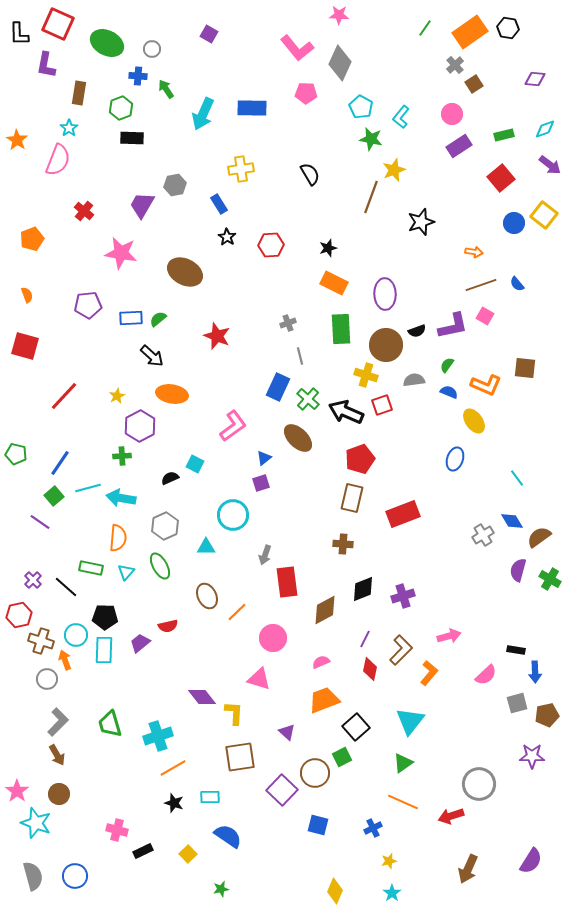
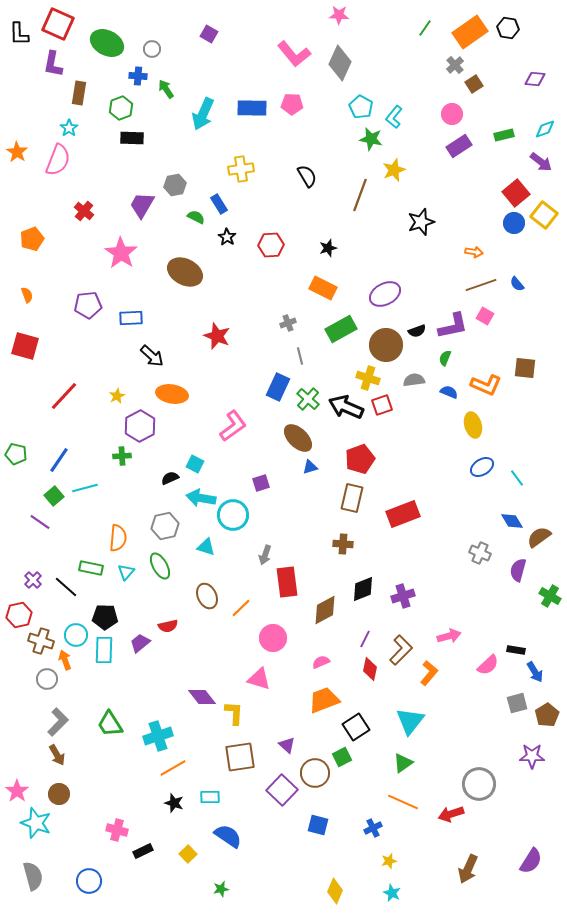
pink L-shape at (297, 48): moved 3 px left, 6 px down
purple L-shape at (46, 65): moved 7 px right, 1 px up
pink pentagon at (306, 93): moved 14 px left, 11 px down
cyan L-shape at (401, 117): moved 7 px left
orange star at (17, 140): moved 12 px down
purple arrow at (550, 165): moved 9 px left, 3 px up
black semicircle at (310, 174): moved 3 px left, 2 px down
red square at (501, 178): moved 15 px right, 15 px down
brown line at (371, 197): moved 11 px left, 2 px up
pink star at (121, 253): rotated 24 degrees clockwise
orange rectangle at (334, 283): moved 11 px left, 5 px down
purple ellipse at (385, 294): rotated 64 degrees clockwise
green semicircle at (158, 319): moved 38 px right, 102 px up; rotated 66 degrees clockwise
green rectangle at (341, 329): rotated 64 degrees clockwise
green semicircle at (447, 365): moved 2 px left, 7 px up; rotated 14 degrees counterclockwise
yellow cross at (366, 375): moved 2 px right, 3 px down
black arrow at (346, 412): moved 5 px up
yellow ellipse at (474, 421): moved 1 px left, 4 px down; rotated 20 degrees clockwise
blue triangle at (264, 458): moved 46 px right, 9 px down; rotated 21 degrees clockwise
blue ellipse at (455, 459): moved 27 px right, 8 px down; rotated 40 degrees clockwise
blue line at (60, 463): moved 1 px left, 3 px up
cyan line at (88, 488): moved 3 px left
cyan arrow at (121, 498): moved 80 px right
gray hexagon at (165, 526): rotated 12 degrees clockwise
gray cross at (483, 535): moved 3 px left, 18 px down; rotated 35 degrees counterclockwise
cyan triangle at (206, 547): rotated 18 degrees clockwise
green cross at (550, 579): moved 17 px down
orange line at (237, 612): moved 4 px right, 4 px up
blue arrow at (535, 672): rotated 30 degrees counterclockwise
pink semicircle at (486, 675): moved 2 px right, 10 px up
brown pentagon at (547, 715): rotated 20 degrees counterclockwise
green trapezoid at (110, 724): rotated 16 degrees counterclockwise
black square at (356, 727): rotated 8 degrees clockwise
purple triangle at (287, 732): moved 13 px down
red arrow at (451, 816): moved 2 px up
blue circle at (75, 876): moved 14 px right, 5 px down
cyan star at (392, 893): rotated 12 degrees counterclockwise
